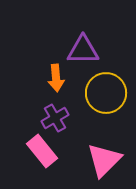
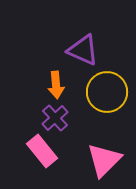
purple triangle: rotated 24 degrees clockwise
orange arrow: moved 7 px down
yellow circle: moved 1 px right, 1 px up
purple cross: rotated 12 degrees counterclockwise
